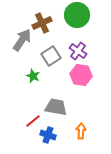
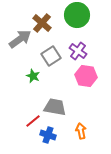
brown cross: rotated 24 degrees counterclockwise
gray arrow: moved 2 px left, 1 px up; rotated 20 degrees clockwise
pink hexagon: moved 5 px right, 1 px down
gray trapezoid: moved 1 px left
orange arrow: rotated 14 degrees counterclockwise
